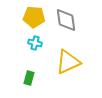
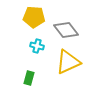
gray diamond: moved 10 px down; rotated 30 degrees counterclockwise
cyan cross: moved 2 px right, 3 px down
